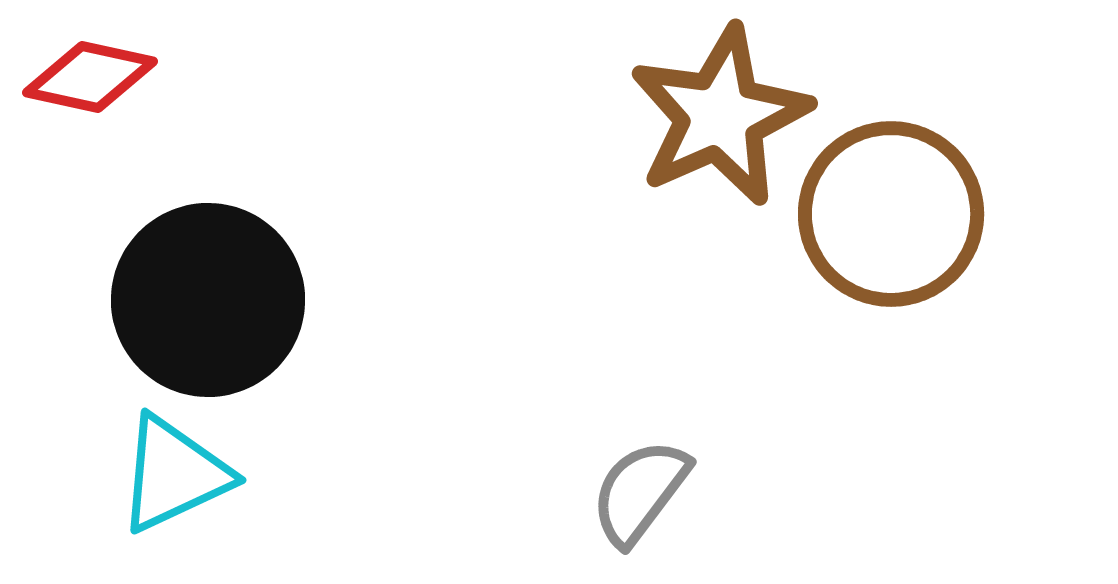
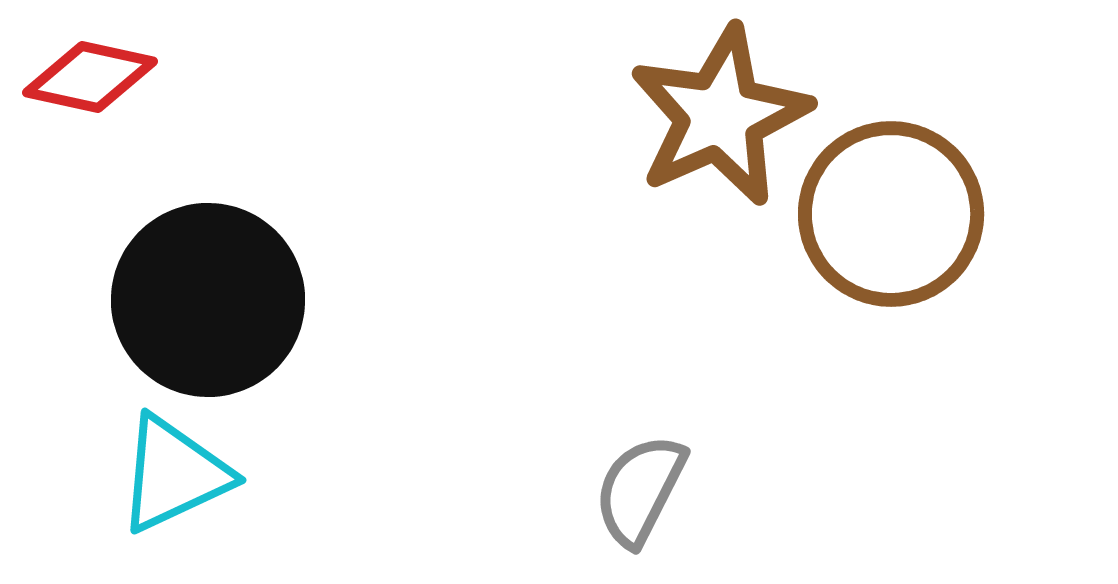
gray semicircle: moved 2 px up; rotated 10 degrees counterclockwise
